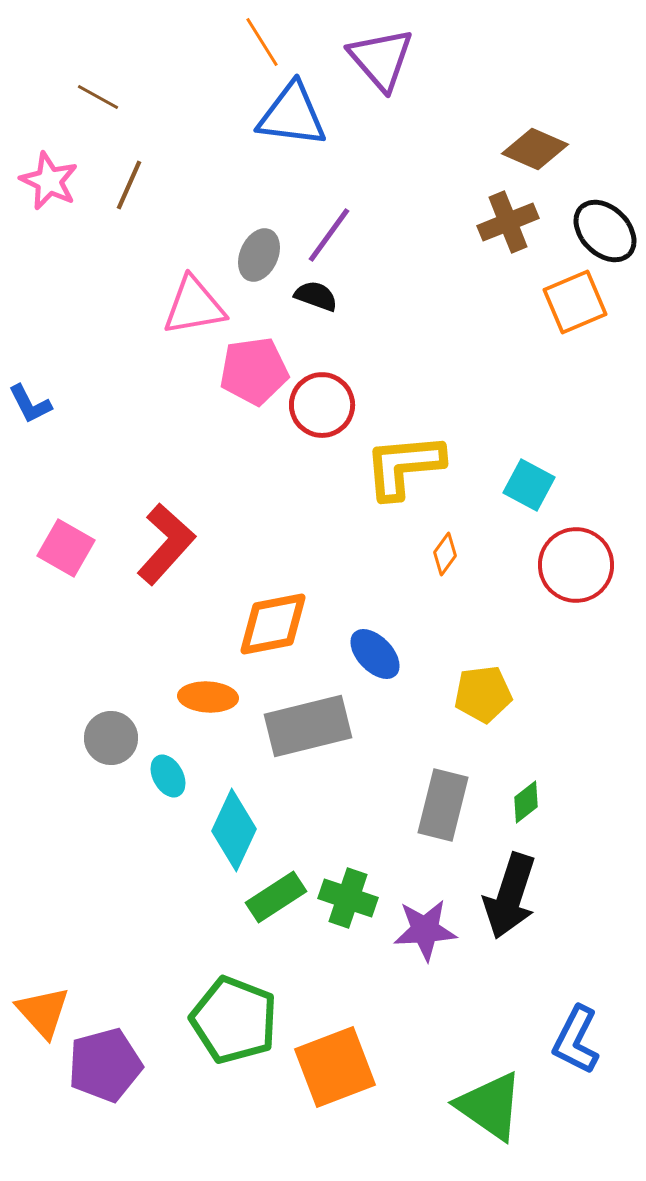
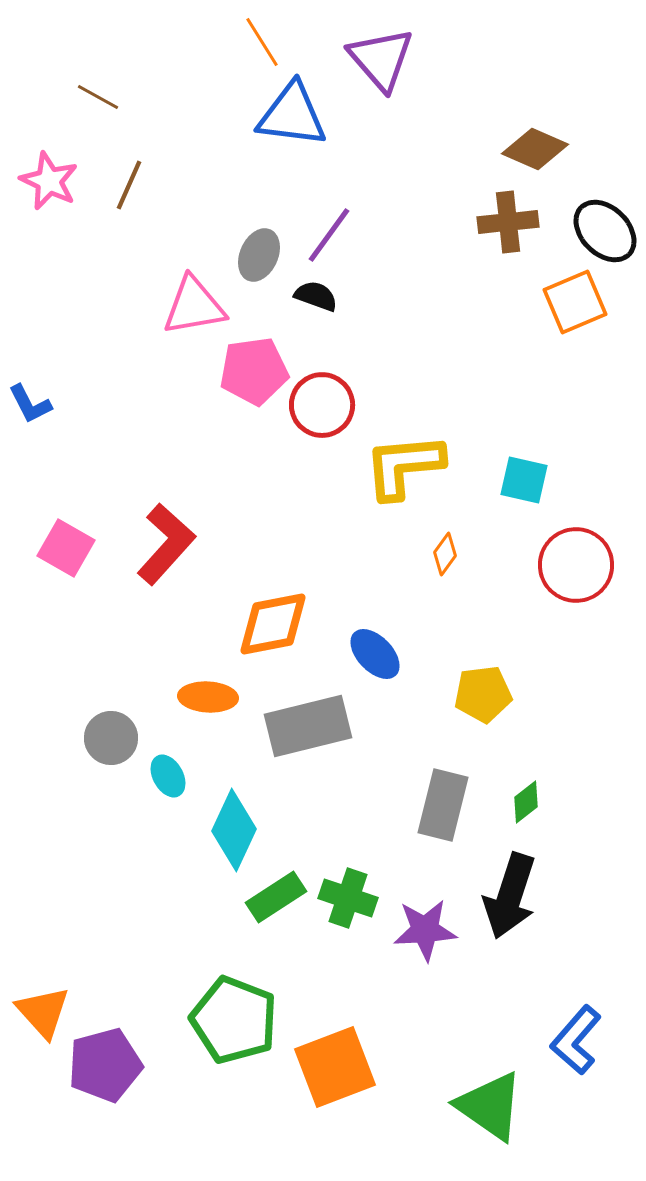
brown cross at (508, 222): rotated 16 degrees clockwise
cyan square at (529, 485): moved 5 px left, 5 px up; rotated 15 degrees counterclockwise
blue L-shape at (576, 1040): rotated 14 degrees clockwise
